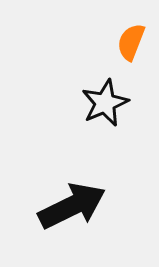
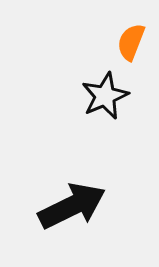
black star: moved 7 px up
